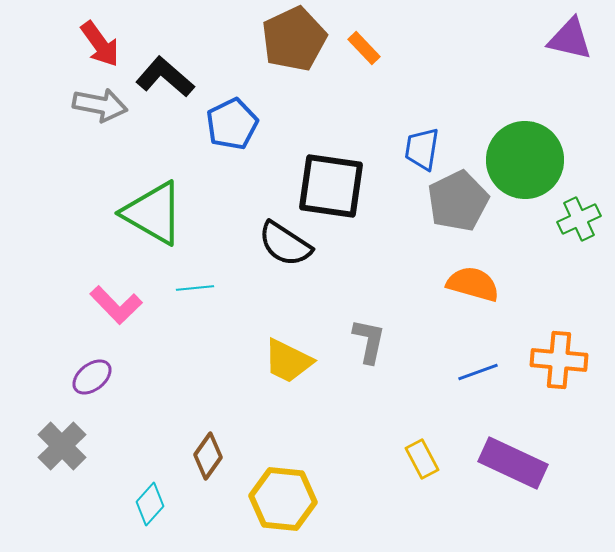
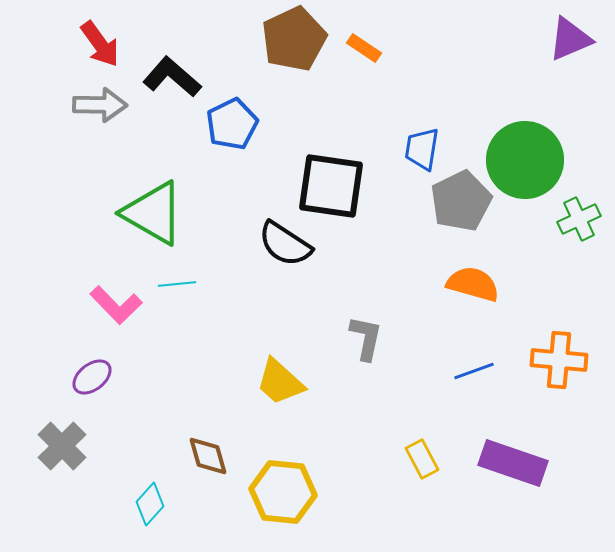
purple triangle: rotated 36 degrees counterclockwise
orange rectangle: rotated 12 degrees counterclockwise
black L-shape: moved 7 px right
gray arrow: rotated 10 degrees counterclockwise
gray pentagon: moved 3 px right
cyan line: moved 18 px left, 4 px up
gray L-shape: moved 3 px left, 3 px up
yellow trapezoid: moved 8 px left, 21 px down; rotated 16 degrees clockwise
blue line: moved 4 px left, 1 px up
brown diamond: rotated 51 degrees counterclockwise
purple rectangle: rotated 6 degrees counterclockwise
yellow hexagon: moved 7 px up
